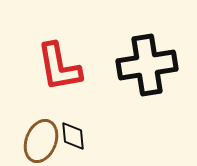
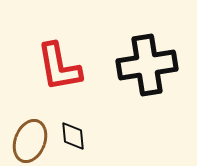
brown ellipse: moved 11 px left
